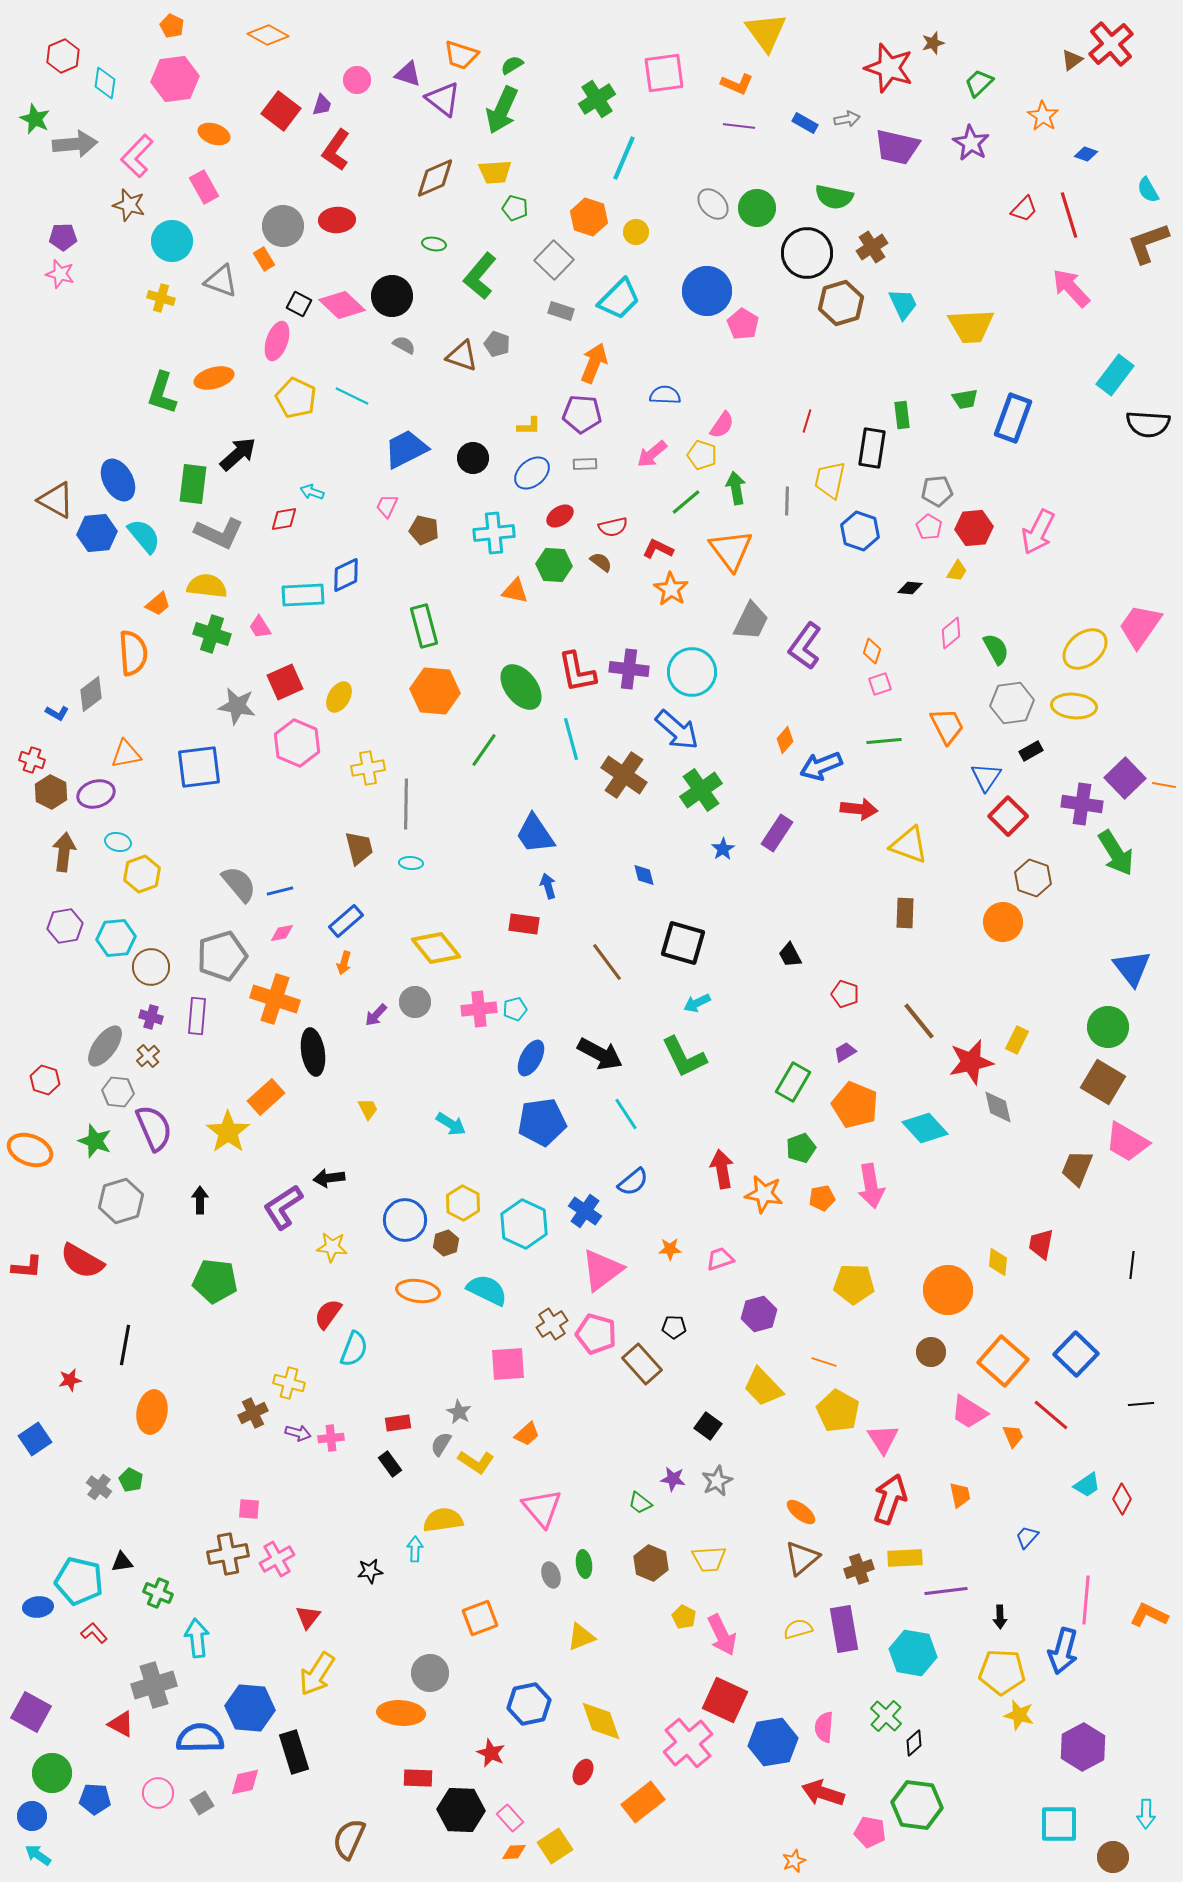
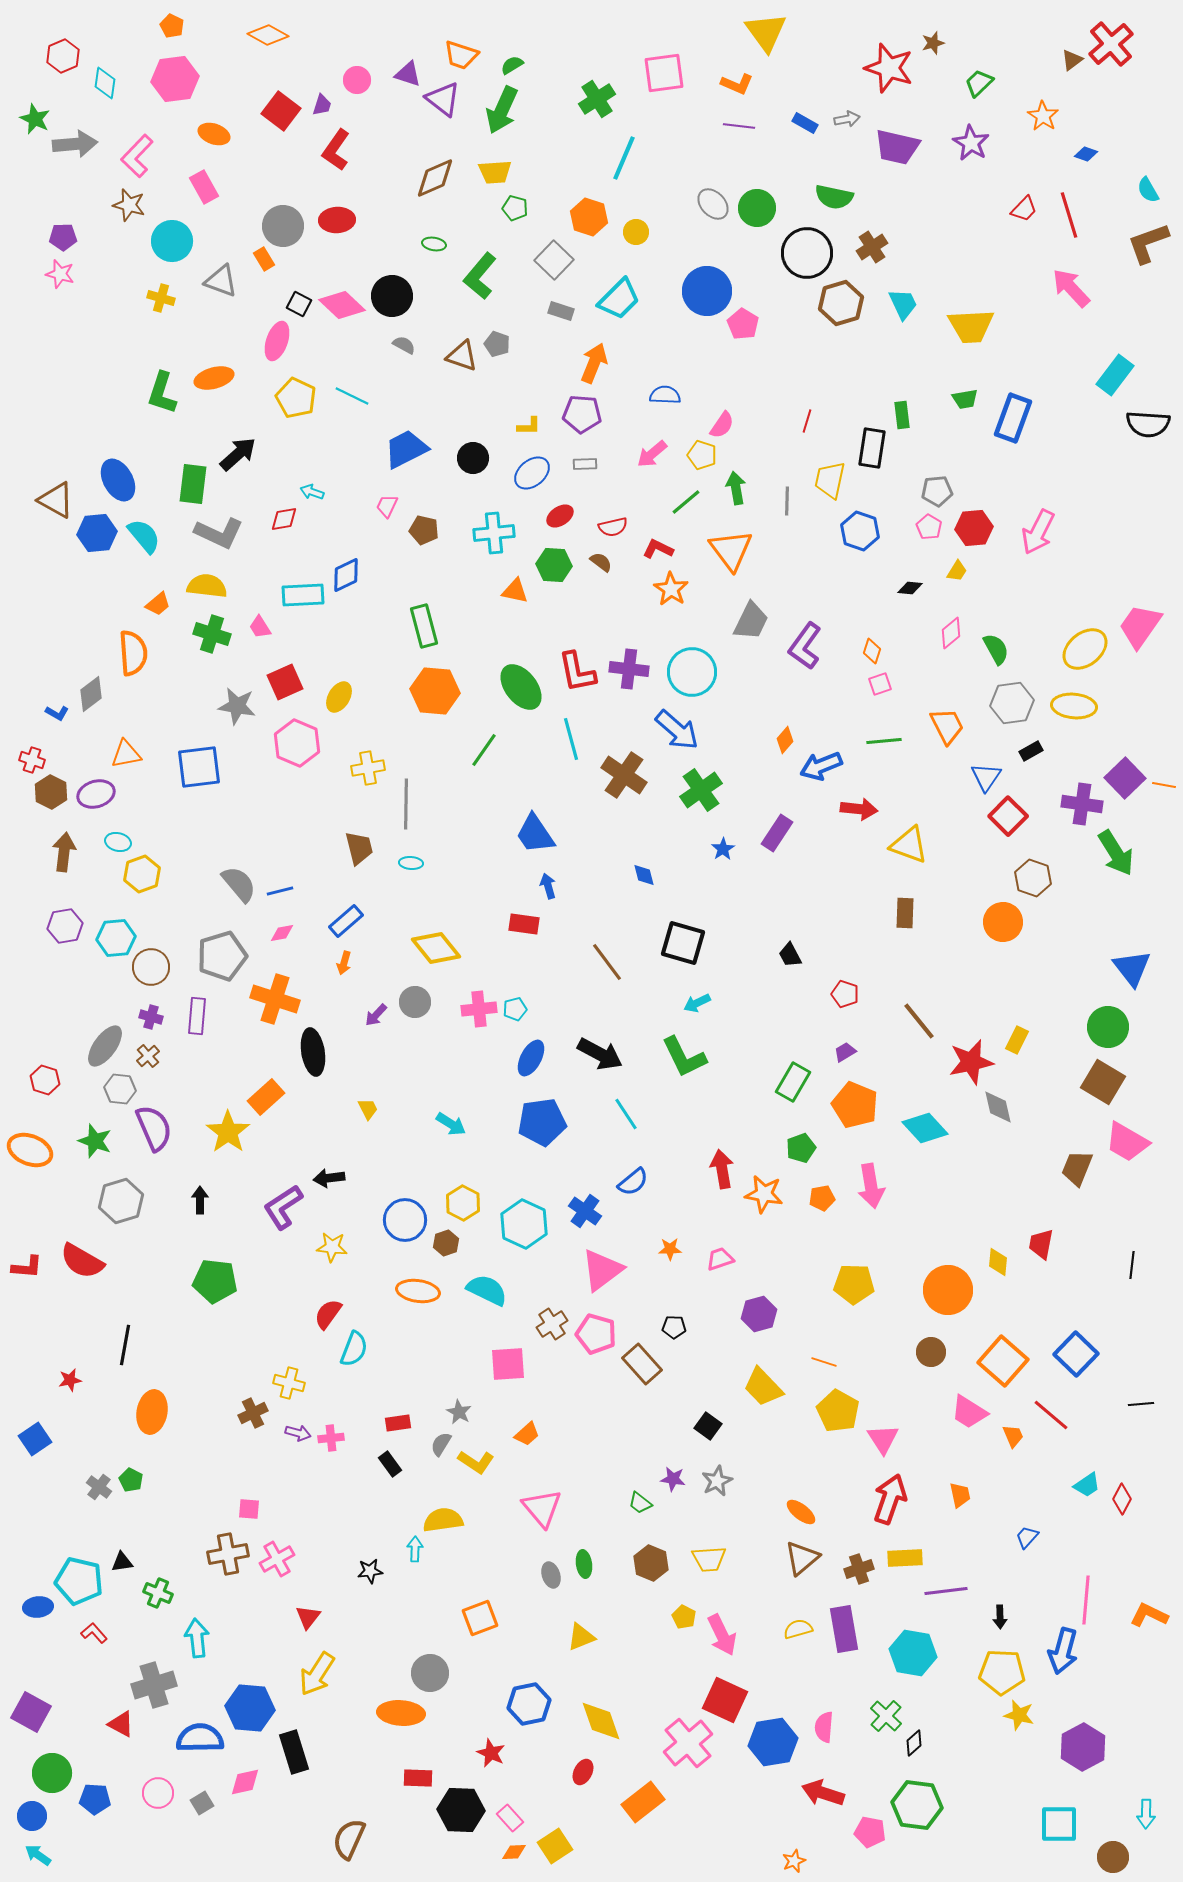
gray hexagon at (118, 1092): moved 2 px right, 3 px up
